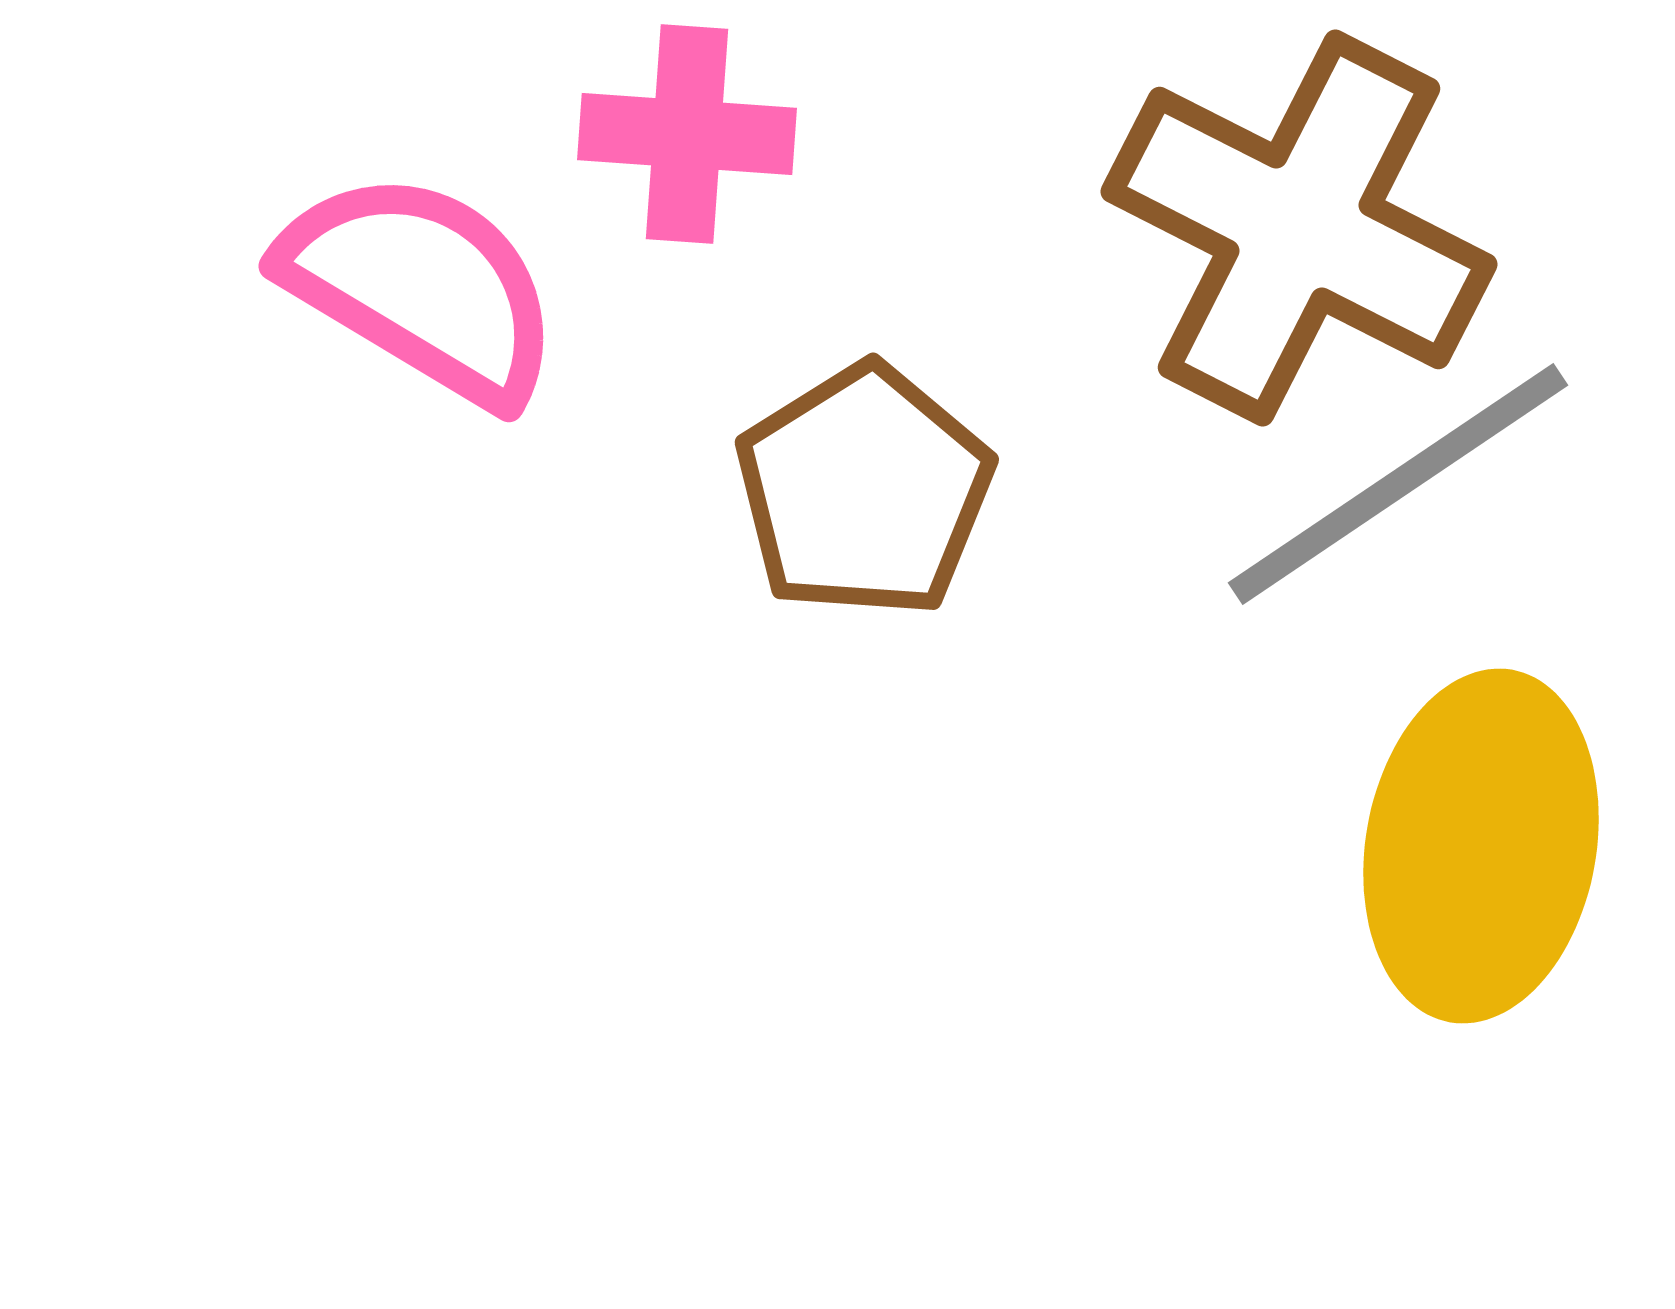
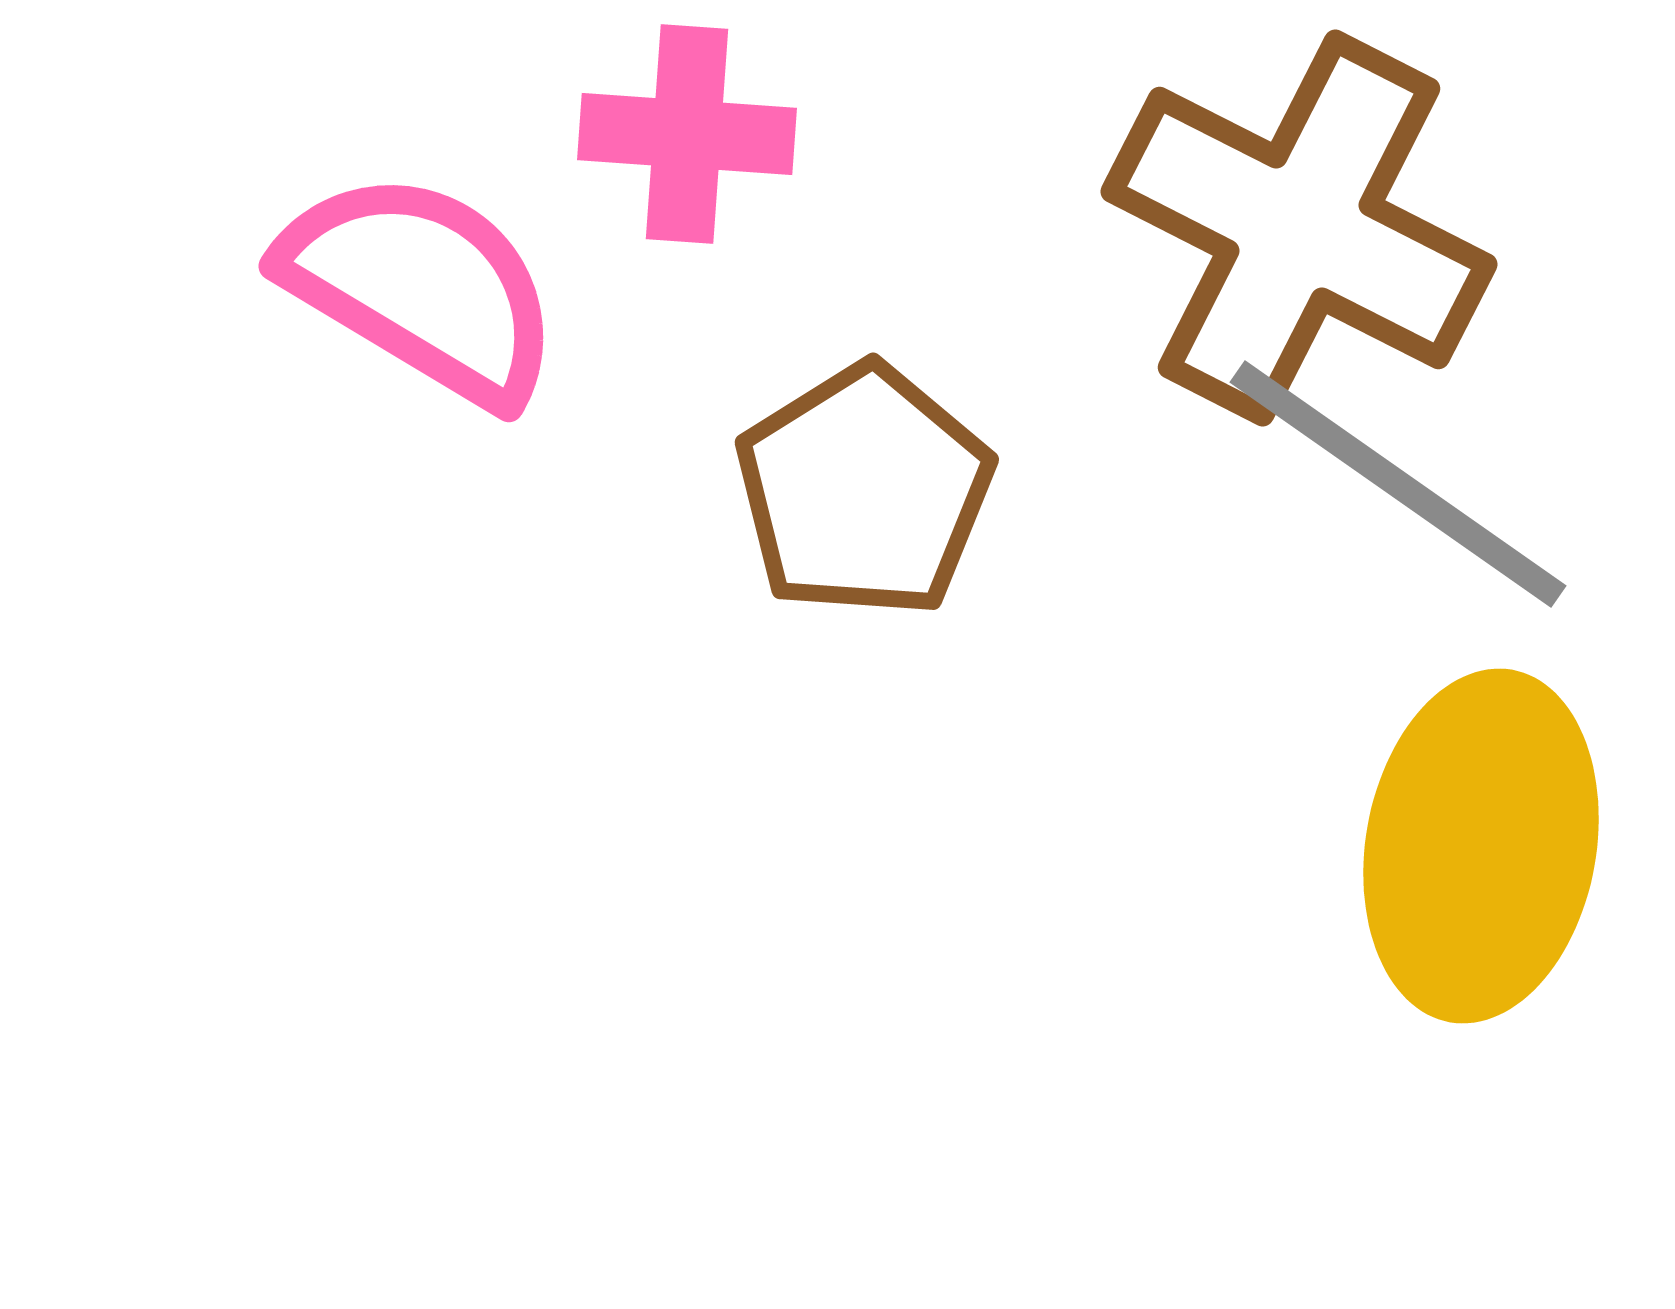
gray line: rotated 69 degrees clockwise
